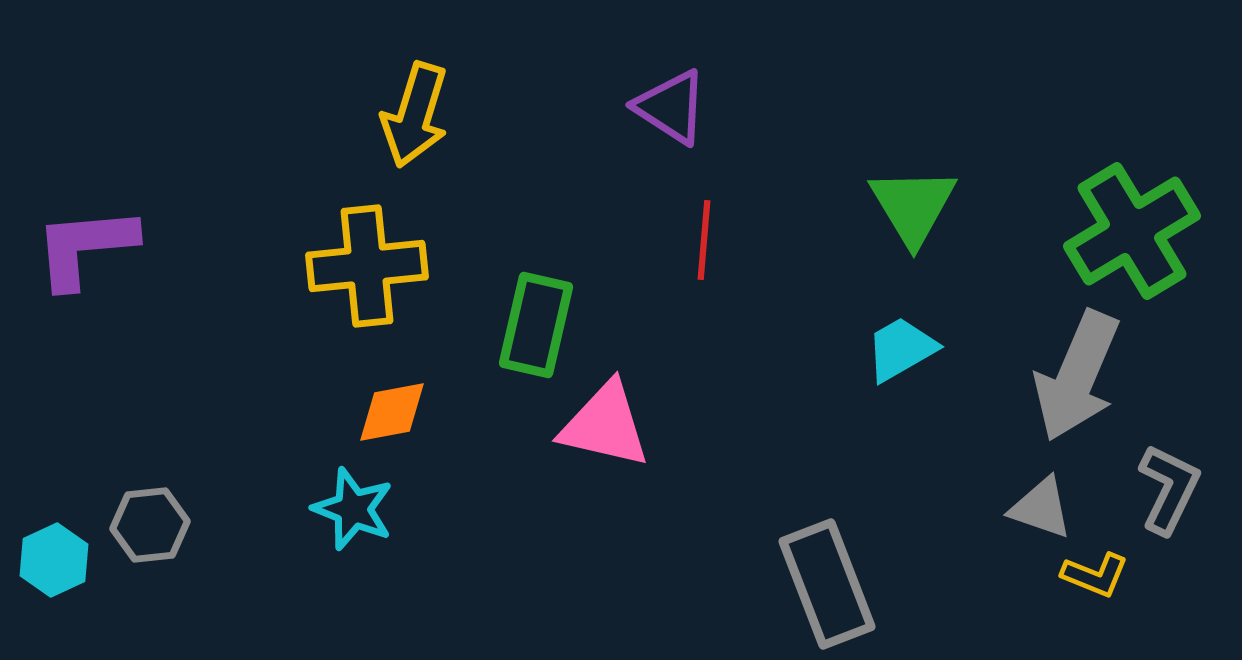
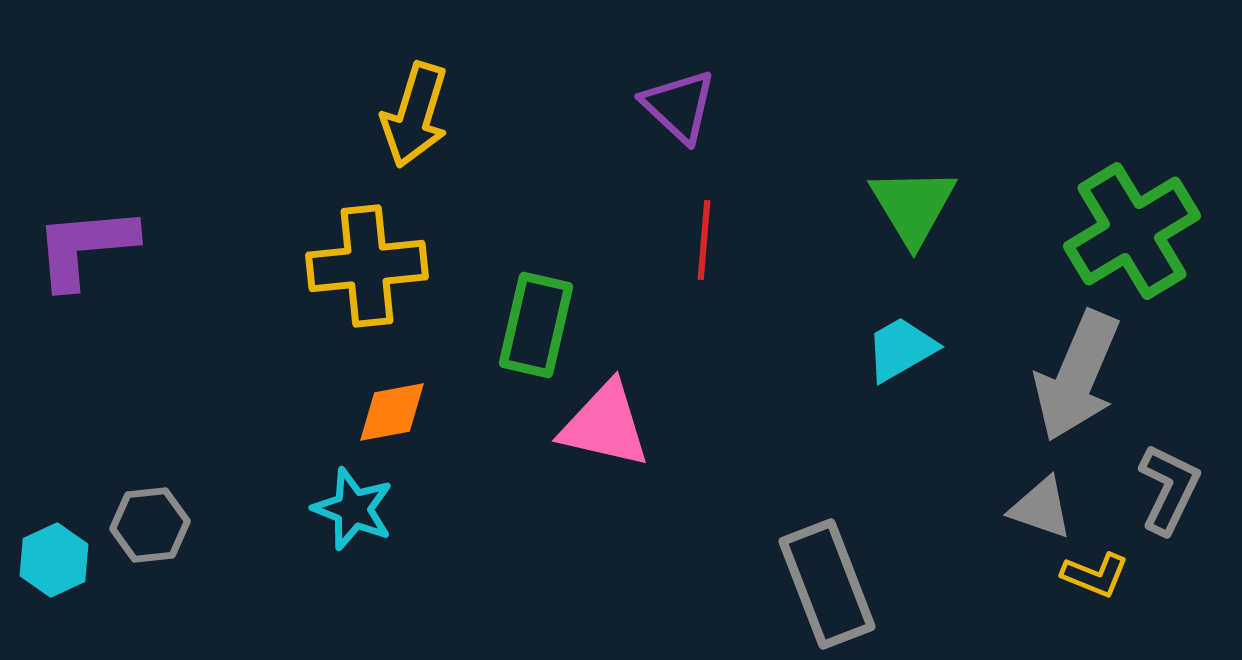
purple triangle: moved 8 px right, 1 px up; rotated 10 degrees clockwise
